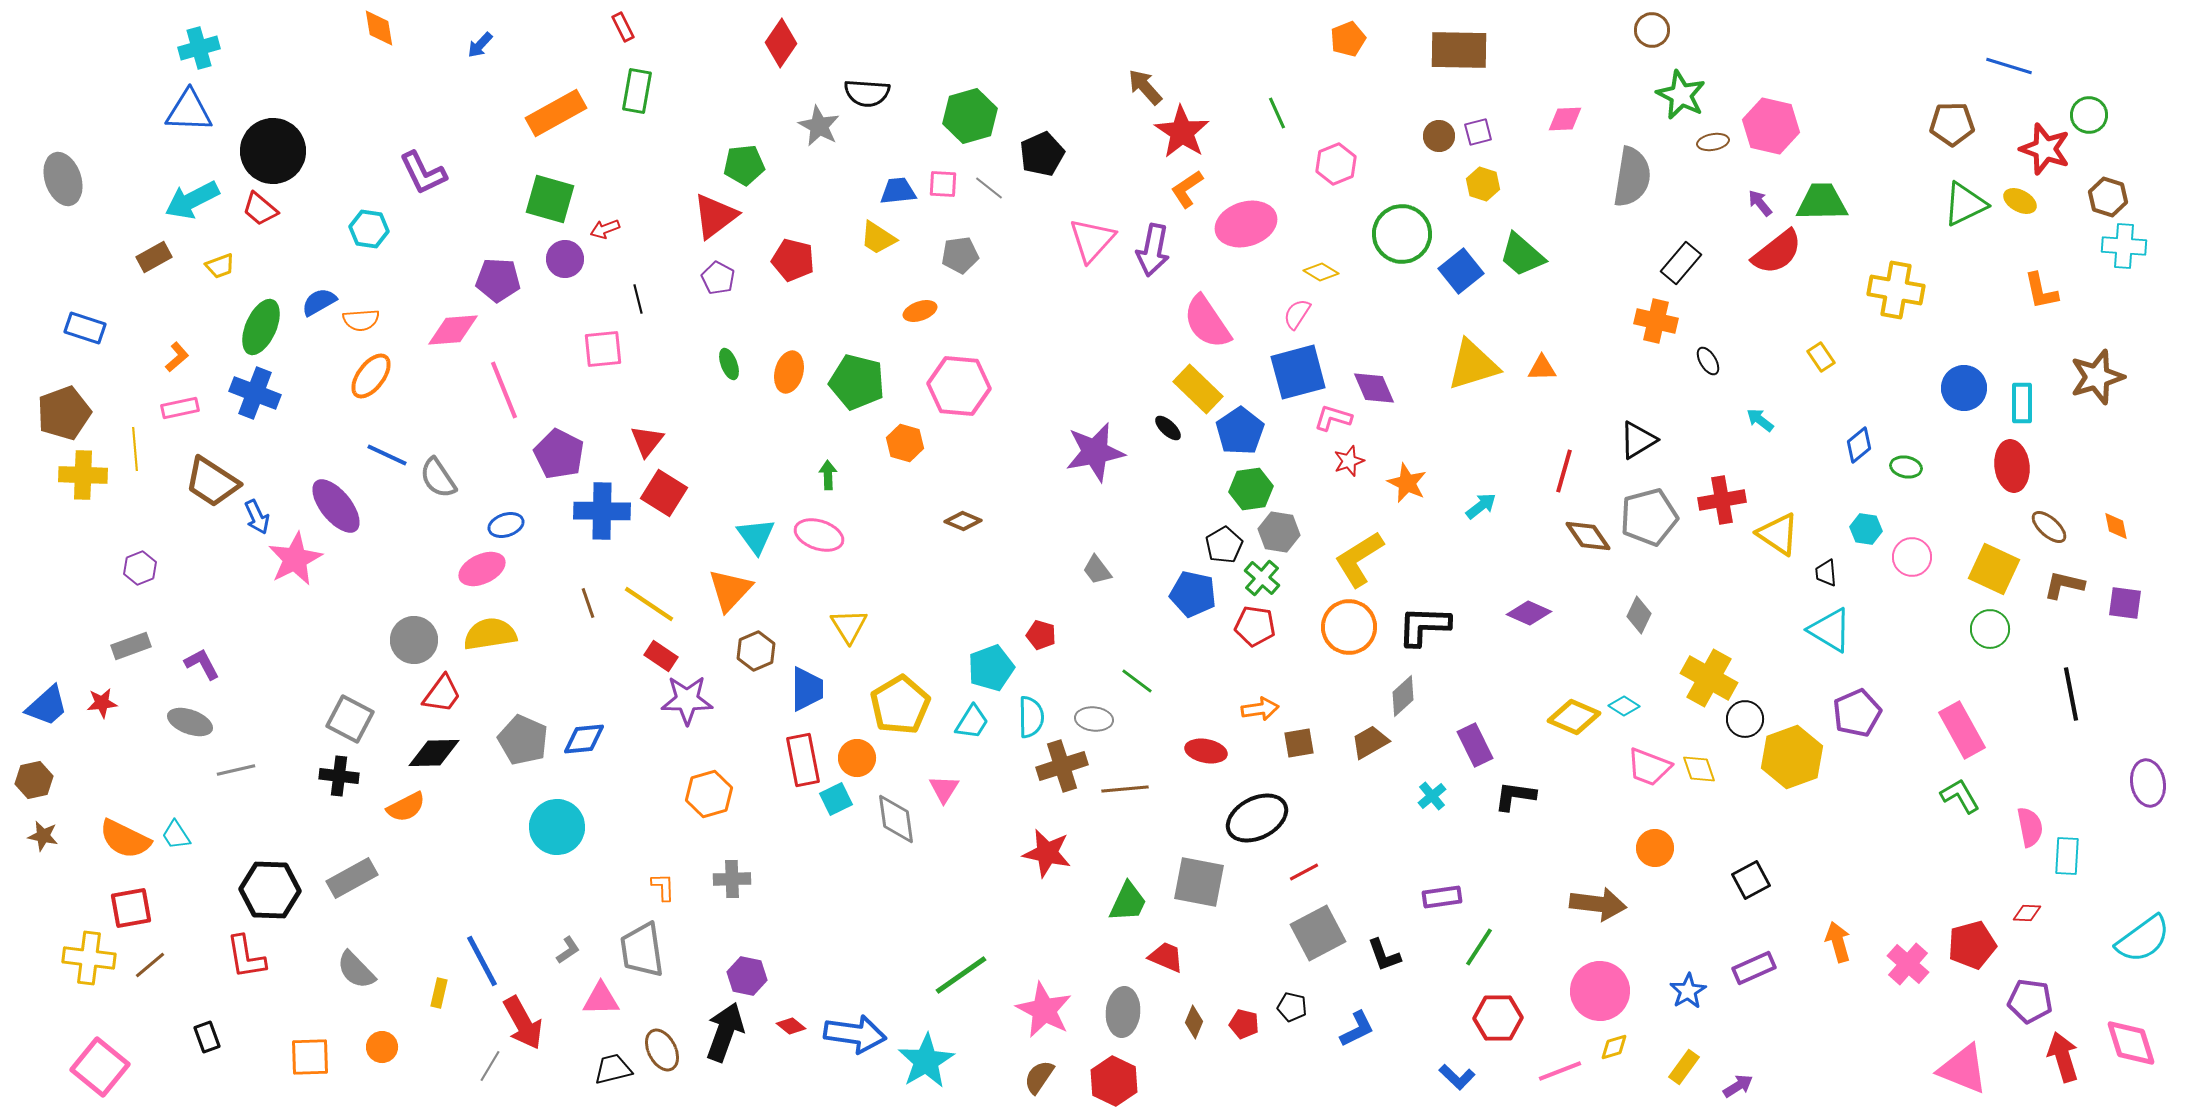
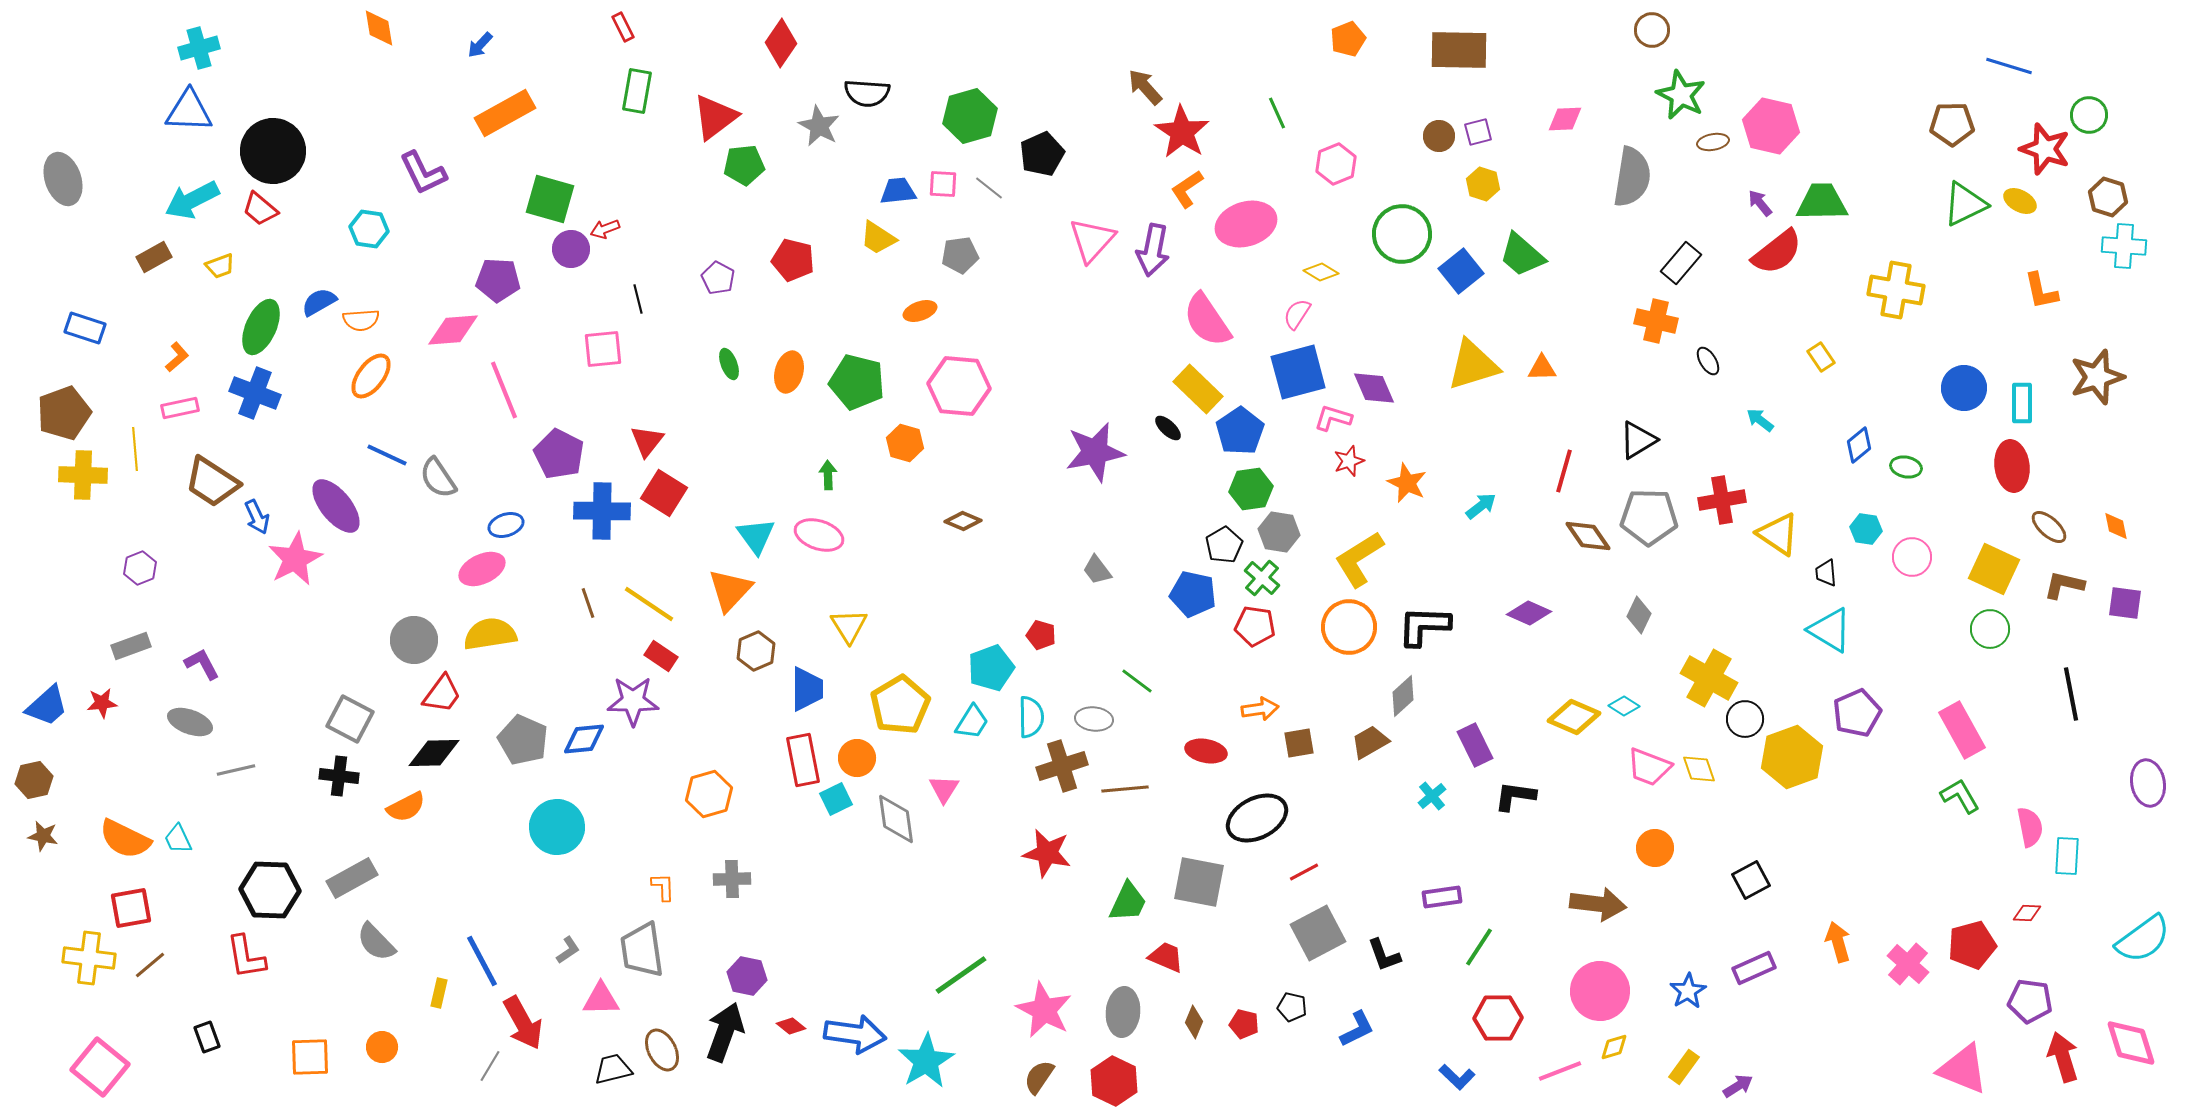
orange rectangle at (556, 113): moved 51 px left
red triangle at (715, 216): moved 99 px up
purple circle at (565, 259): moved 6 px right, 10 px up
pink semicircle at (1207, 322): moved 2 px up
gray pentagon at (1649, 517): rotated 16 degrees clockwise
purple star at (687, 700): moved 54 px left, 1 px down
cyan trapezoid at (176, 835): moved 2 px right, 4 px down; rotated 8 degrees clockwise
gray semicircle at (356, 970): moved 20 px right, 28 px up
